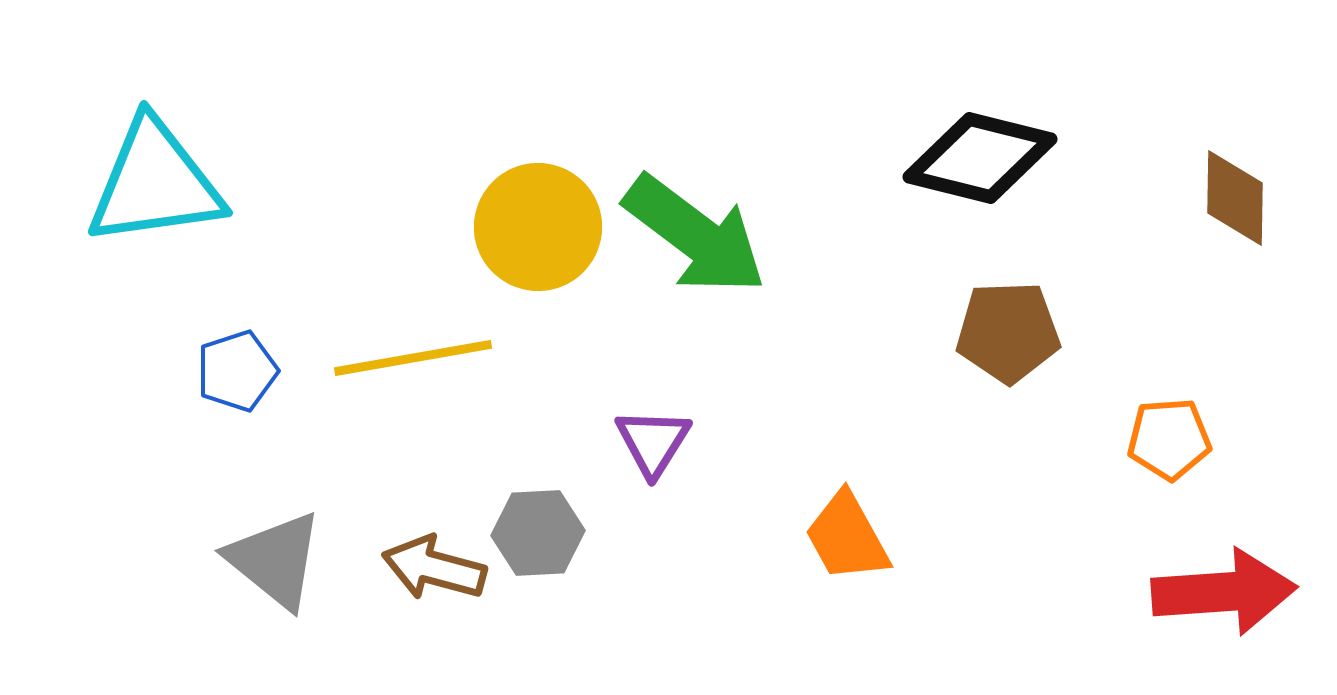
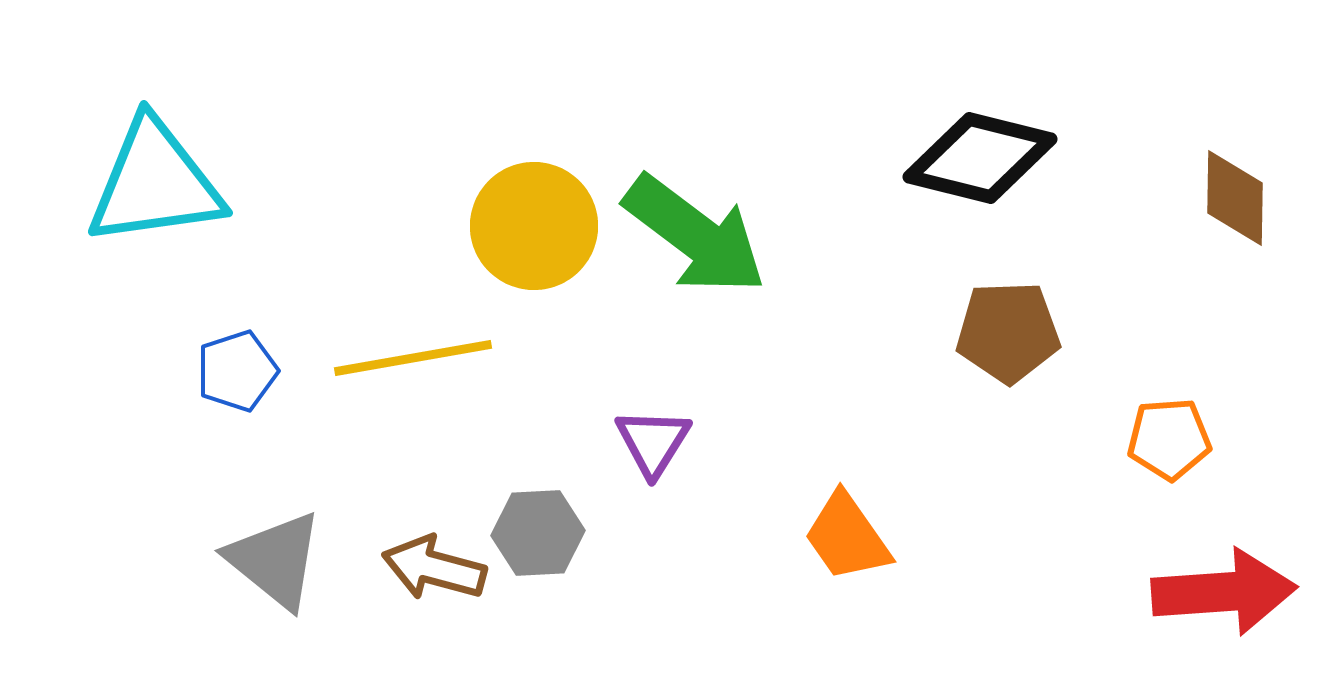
yellow circle: moved 4 px left, 1 px up
orange trapezoid: rotated 6 degrees counterclockwise
